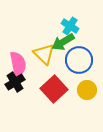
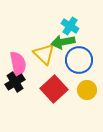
green arrow: rotated 20 degrees clockwise
